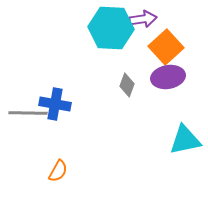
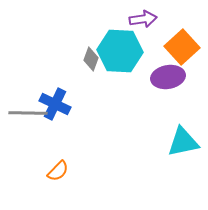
cyan hexagon: moved 9 px right, 23 px down
orange square: moved 16 px right
gray diamond: moved 36 px left, 26 px up
blue cross: rotated 16 degrees clockwise
cyan triangle: moved 2 px left, 2 px down
orange semicircle: rotated 15 degrees clockwise
